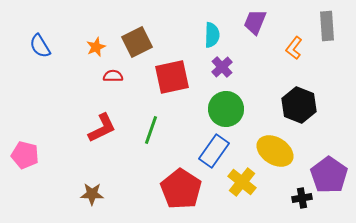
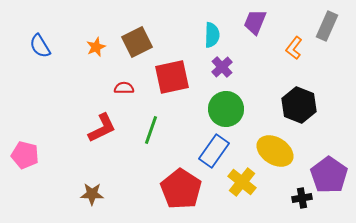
gray rectangle: rotated 28 degrees clockwise
red semicircle: moved 11 px right, 12 px down
